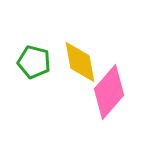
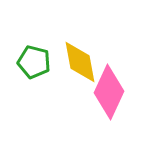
pink diamond: rotated 16 degrees counterclockwise
